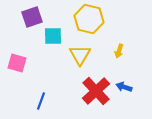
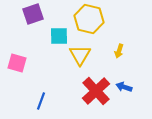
purple square: moved 1 px right, 3 px up
cyan square: moved 6 px right
